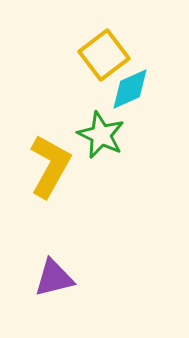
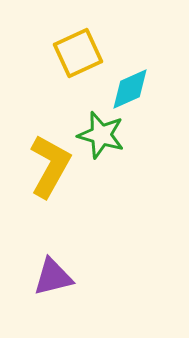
yellow square: moved 26 px left, 2 px up; rotated 12 degrees clockwise
green star: rotated 9 degrees counterclockwise
purple triangle: moved 1 px left, 1 px up
